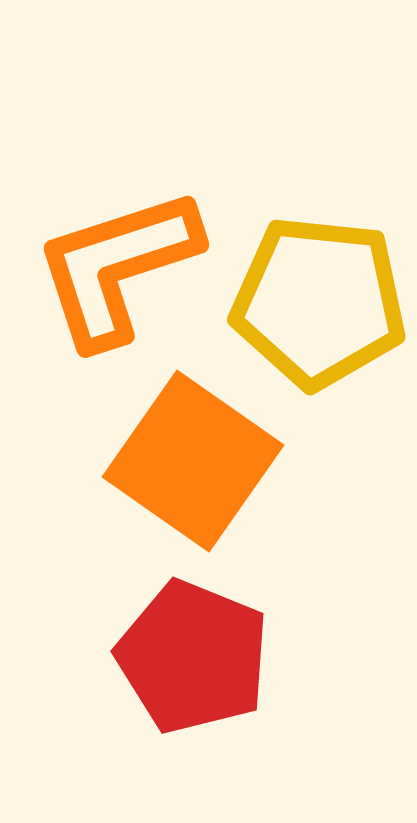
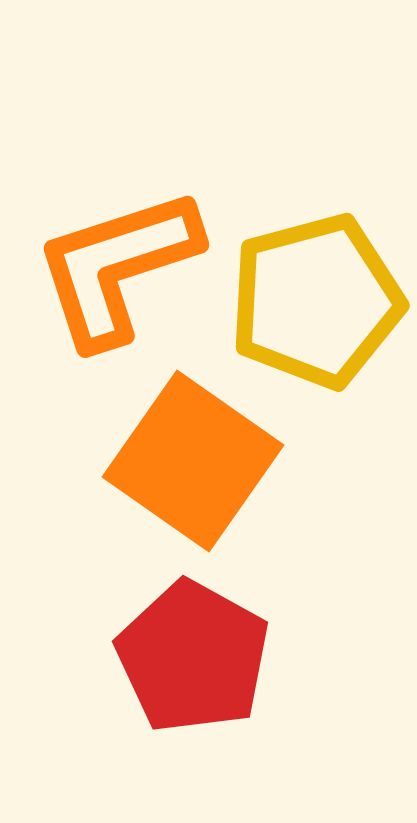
yellow pentagon: moved 3 px left, 1 px up; rotated 21 degrees counterclockwise
red pentagon: rotated 7 degrees clockwise
